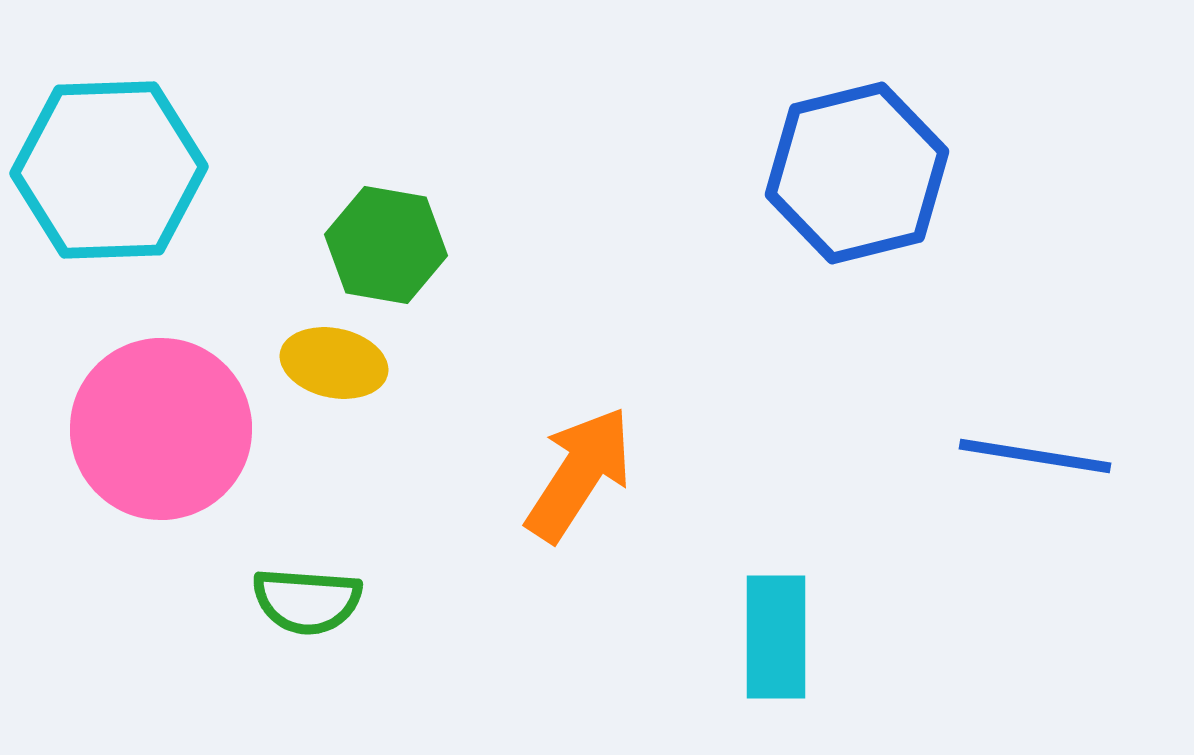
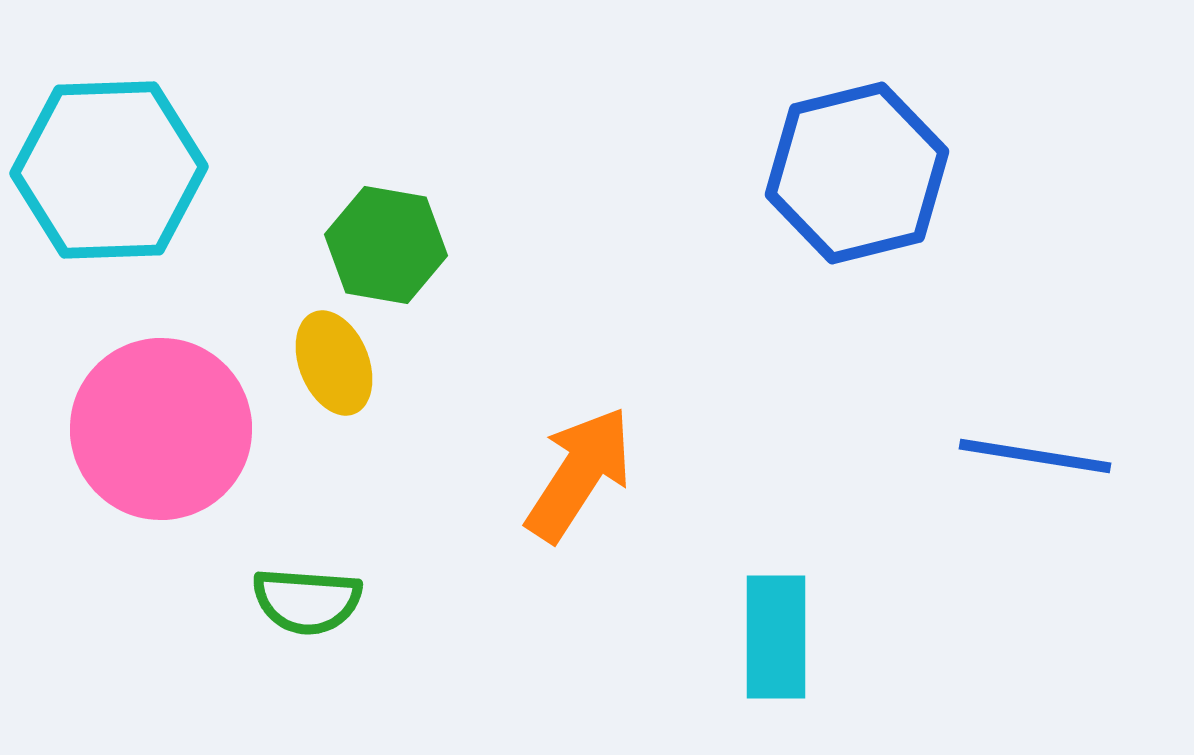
yellow ellipse: rotated 56 degrees clockwise
